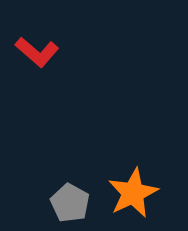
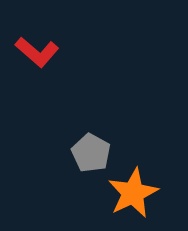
gray pentagon: moved 21 px right, 50 px up
